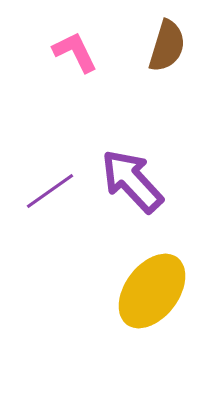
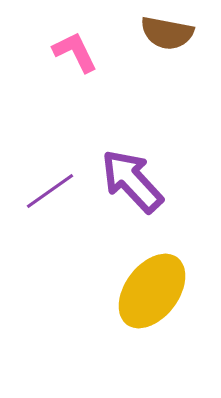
brown semicircle: moved 13 px up; rotated 84 degrees clockwise
